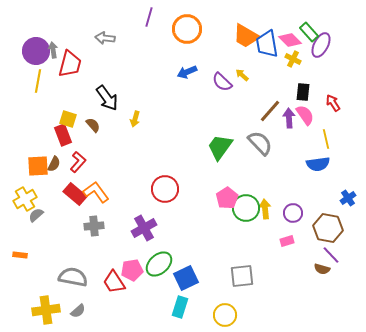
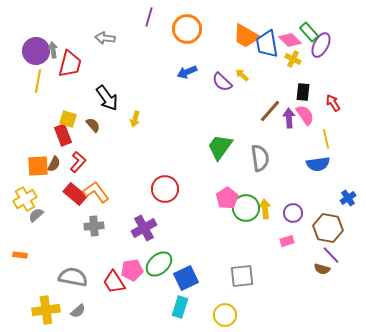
gray semicircle at (260, 143): moved 15 px down; rotated 36 degrees clockwise
